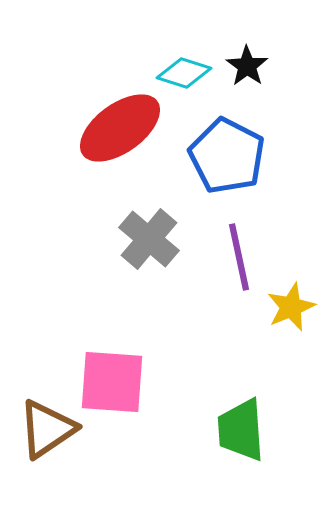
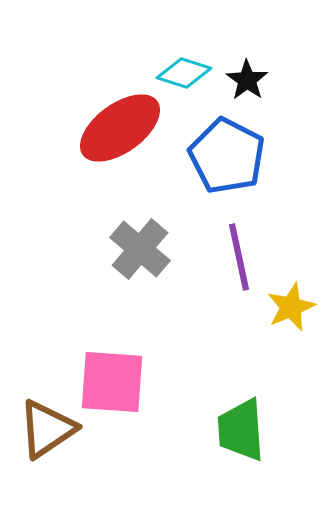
black star: moved 14 px down
gray cross: moved 9 px left, 10 px down
